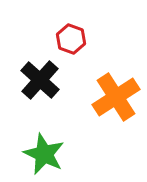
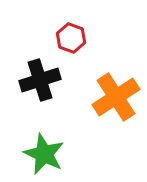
red hexagon: moved 1 px up
black cross: rotated 30 degrees clockwise
